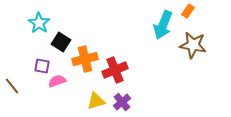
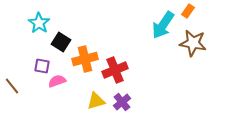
cyan arrow: rotated 12 degrees clockwise
brown star: moved 2 px up
